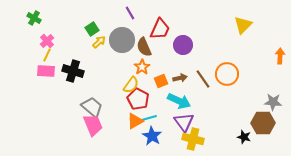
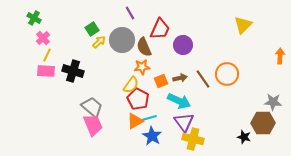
pink cross: moved 4 px left, 3 px up
orange star: rotated 28 degrees clockwise
